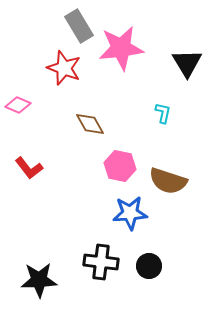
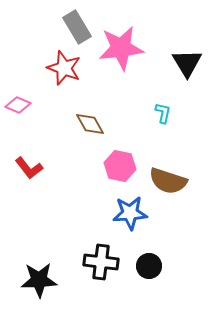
gray rectangle: moved 2 px left, 1 px down
